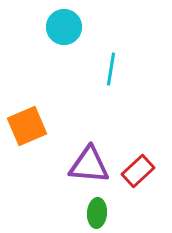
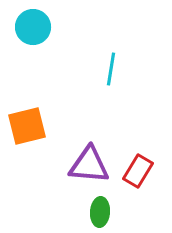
cyan circle: moved 31 px left
orange square: rotated 9 degrees clockwise
red rectangle: rotated 16 degrees counterclockwise
green ellipse: moved 3 px right, 1 px up
